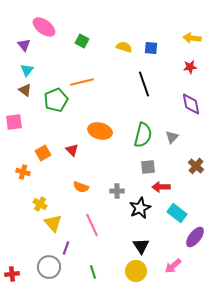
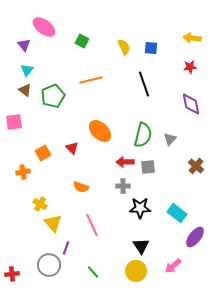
yellow semicircle: rotated 49 degrees clockwise
orange line: moved 9 px right, 2 px up
green pentagon: moved 3 px left, 4 px up
orange ellipse: rotated 30 degrees clockwise
gray triangle: moved 2 px left, 2 px down
red triangle: moved 2 px up
orange cross: rotated 24 degrees counterclockwise
red arrow: moved 36 px left, 25 px up
gray cross: moved 6 px right, 5 px up
black star: rotated 25 degrees clockwise
gray circle: moved 2 px up
green line: rotated 24 degrees counterclockwise
